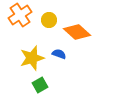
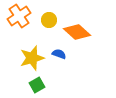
orange cross: moved 1 px left, 1 px down
green square: moved 3 px left
